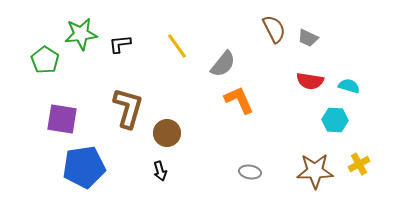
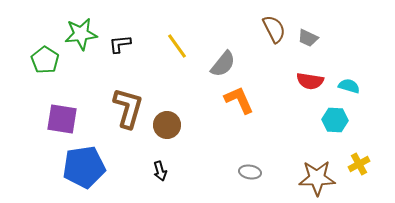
brown circle: moved 8 px up
brown star: moved 2 px right, 7 px down
